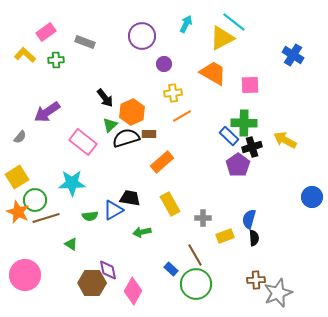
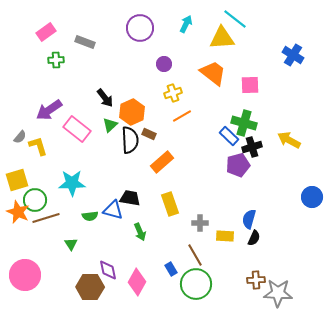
cyan line at (234, 22): moved 1 px right, 3 px up
purple circle at (142, 36): moved 2 px left, 8 px up
yellow triangle at (222, 38): rotated 24 degrees clockwise
yellow L-shape at (25, 55): moved 13 px right, 91 px down; rotated 30 degrees clockwise
orange trapezoid at (213, 73): rotated 8 degrees clockwise
yellow cross at (173, 93): rotated 12 degrees counterclockwise
purple arrow at (47, 112): moved 2 px right, 2 px up
green cross at (244, 123): rotated 15 degrees clockwise
brown rectangle at (149, 134): rotated 24 degrees clockwise
black semicircle at (126, 138): moved 4 px right, 2 px down; rotated 104 degrees clockwise
yellow arrow at (285, 140): moved 4 px right
pink rectangle at (83, 142): moved 6 px left, 13 px up
purple pentagon at (238, 165): rotated 20 degrees clockwise
yellow square at (17, 177): moved 3 px down; rotated 15 degrees clockwise
yellow rectangle at (170, 204): rotated 10 degrees clockwise
blue triangle at (113, 210): rotated 45 degrees clockwise
gray cross at (203, 218): moved 3 px left, 5 px down
green arrow at (142, 232): moved 2 px left; rotated 102 degrees counterclockwise
yellow rectangle at (225, 236): rotated 24 degrees clockwise
black semicircle at (254, 238): rotated 28 degrees clockwise
green triangle at (71, 244): rotated 24 degrees clockwise
blue rectangle at (171, 269): rotated 16 degrees clockwise
brown hexagon at (92, 283): moved 2 px left, 4 px down
pink diamond at (133, 291): moved 4 px right, 9 px up
gray star at (278, 293): rotated 24 degrees clockwise
